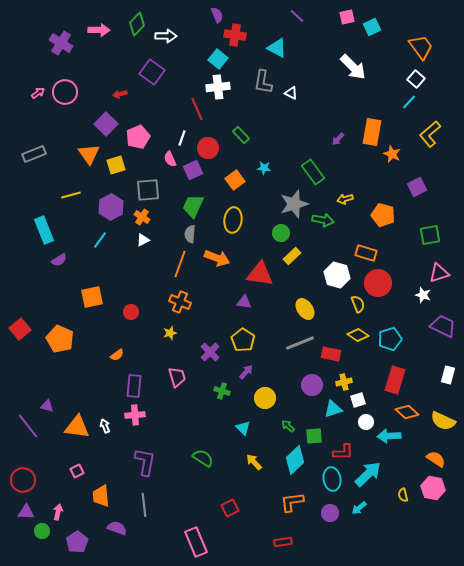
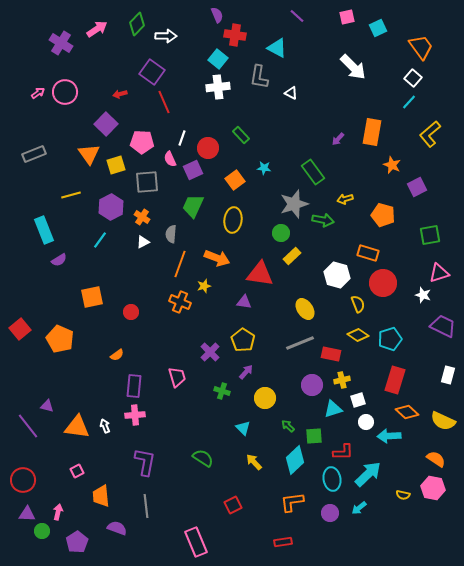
cyan square at (372, 27): moved 6 px right, 1 px down
pink arrow at (99, 30): moved 2 px left, 1 px up; rotated 35 degrees counterclockwise
white square at (416, 79): moved 3 px left, 1 px up
gray L-shape at (263, 82): moved 4 px left, 5 px up
red line at (197, 109): moved 33 px left, 7 px up
pink pentagon at (138, 137): moved 4 px right, 5 px down; rotated 25 degrees clockwise
orange star at (392, 154): moved 11 px down
gray square at (148, 190): moved 1 px left, 8 px up
gray semicircle at (190, 234): moved 19 px left
white triangle at (143, 240): moved 2 px down
orange rectangle at (366, 253): moved 2 px right
red circle at (378, 283): moved 5 px right
yellow star at (170, 333): moved 34 px right, 47 px up
yellow cross at (344, 382): moved 2 px left, 2 px up
yellow semicircle at (403, 495): rotated 64 degrees counterclockwise
gray line at (144, 505): moved 2 px right, 1 px down
red square at (230, 508): moved 3 px right, 3 px up
purple triangle at (26, 512): moved 1 px right, 2 px down
